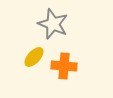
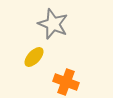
orange cross: moved 2 px right, 16 px down; rotated 15 degrees clockwise
